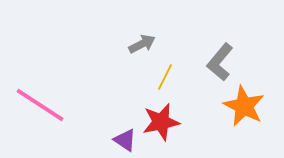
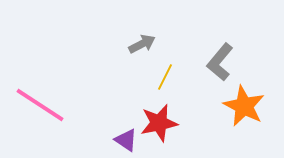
red star: moved 2 px left, 1 px down
purple triangle: moved 1 px right
